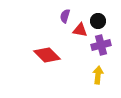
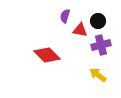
yellow arrow: rotated 60 degrees counterclockwise
